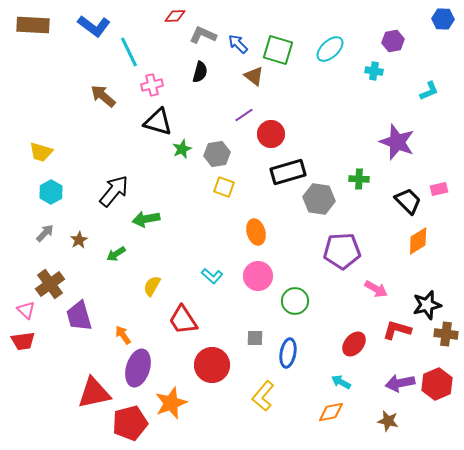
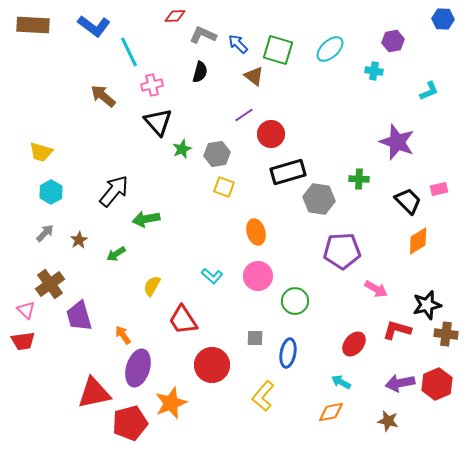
black triangle at (158, 122): rotated 32 degrees clockwise
